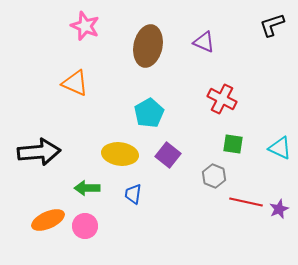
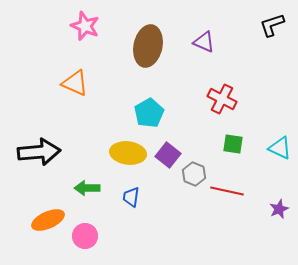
yellow ellipse: moved 8 px right, 1 px up
gray hexagon: moved 20 px left, 2 px up
blue trapezoid: moved 2 px left, 3 px down
red line: moved 19 px left, 11 px up
pink circle: moved 10 px down
